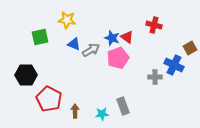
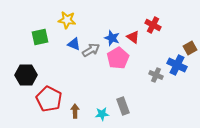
red cross: moved 1 px left; rotated 14 degrees clockwise
red triangle: moved 6 px right
pink pentagon: rotated 10 degrees counterclockwise
blue cross: moved 3 px right
gray cross: moved 1 px right, 2 px up; rotated 24 degrees clockwise
